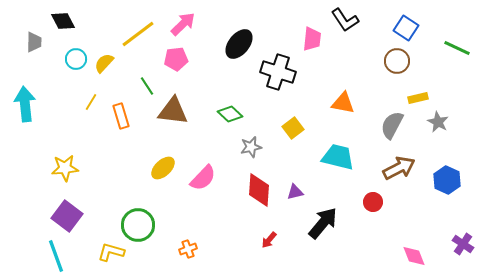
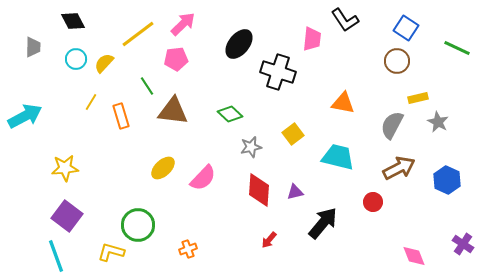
black diamond at (63, 21): moved 10 px right
gray trapezoid at (34, 42): moved 1 px left, 5 px down
cyan arrow at (25, 104): moved 12 px down; rotated 68 degrees clockwise
yellow square at (293, 128): moved 6 px down
